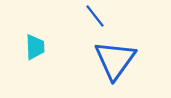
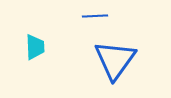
blue line: rotated 55 degrees counterclockwise
